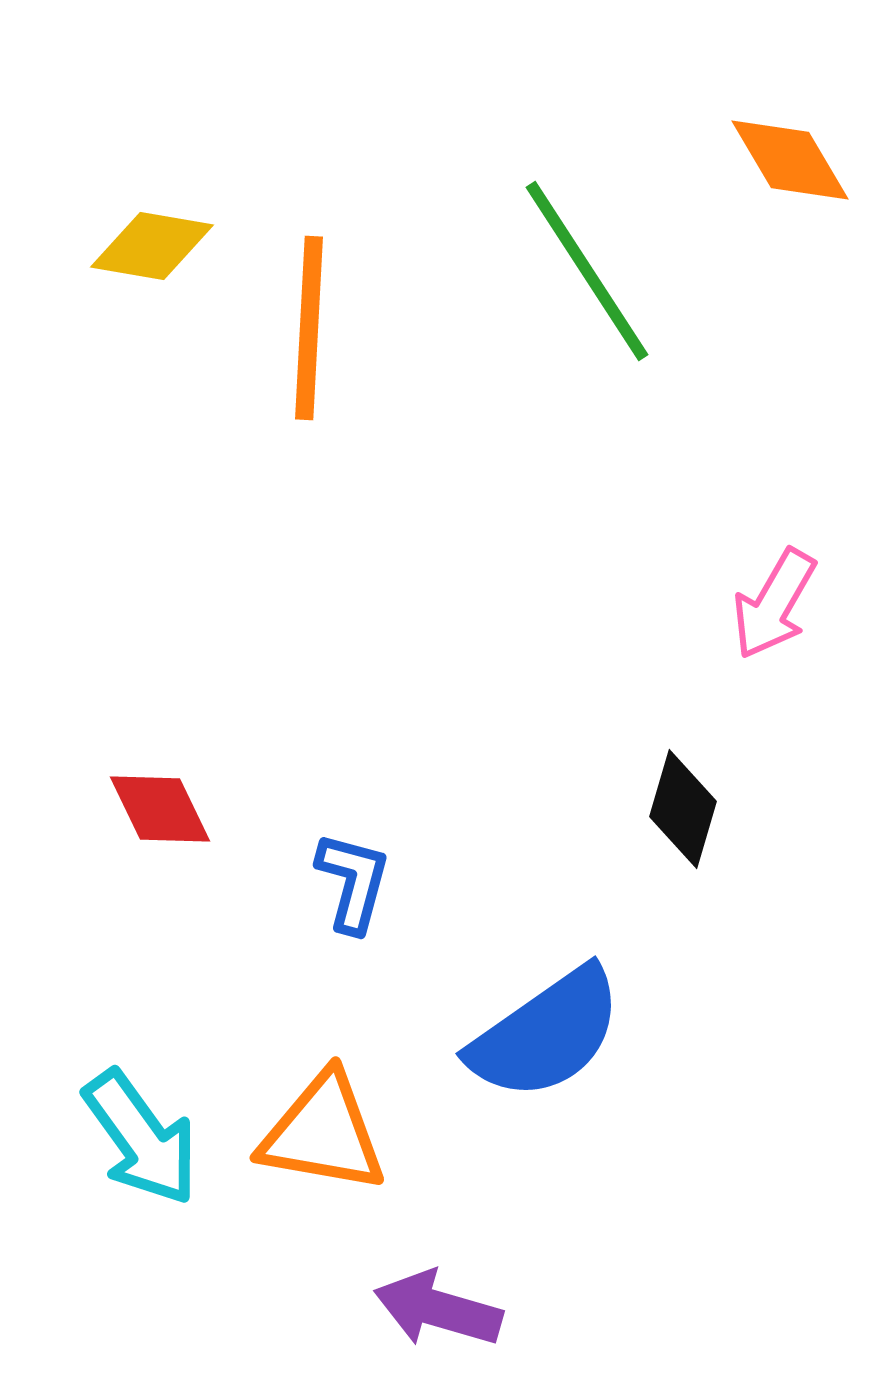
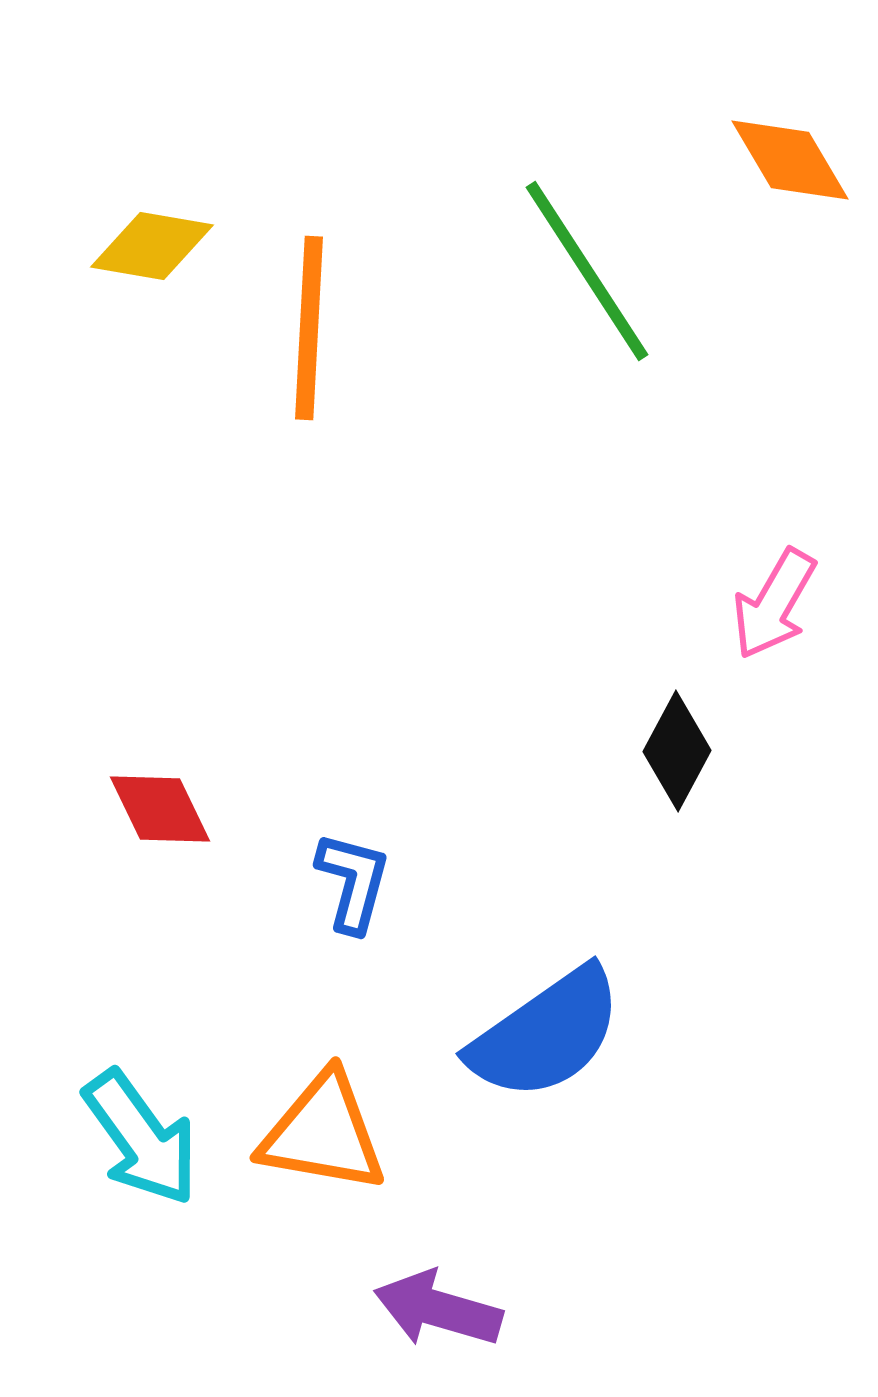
black diamond: moved 6 px left, 58 px up; rotated 12 degrees clockwise
